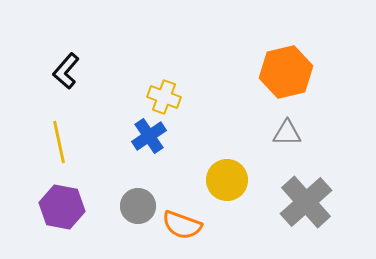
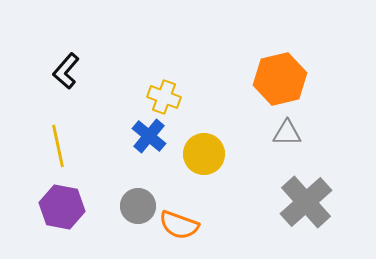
orange hexagon: moved 6 px left, 7 px down
blue cross: rotated 16 degrees counterclockwise
yellow line: moved 1 px left, 4 px down
yellow circle: moved 23 px left, 26 px up
orange semicircle: moved 3 px left
